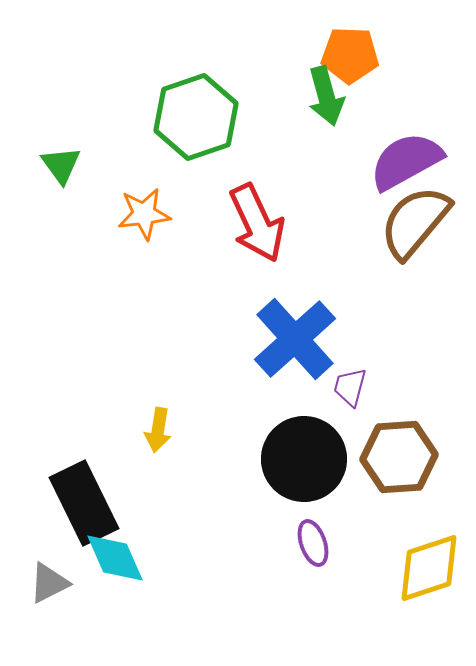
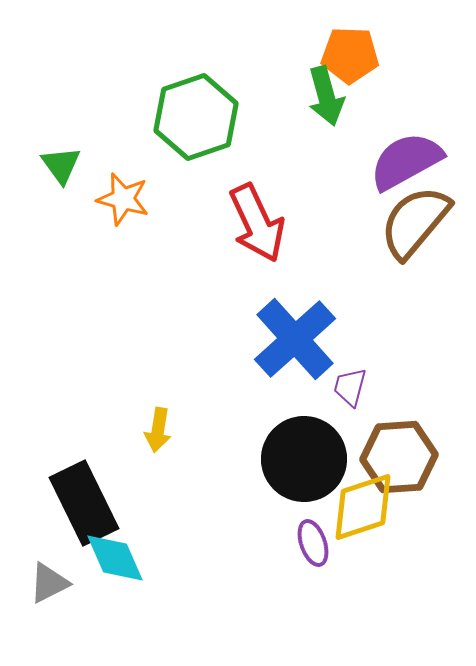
orange star: moved 21 px left, 15 px up; rotated 22 degrees clockwise
yellow diamond: moved 66 px left, 61 px up
